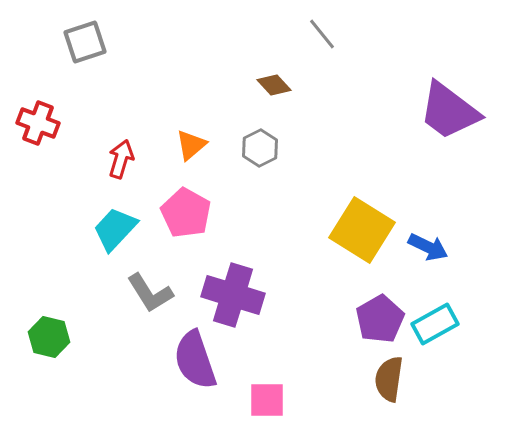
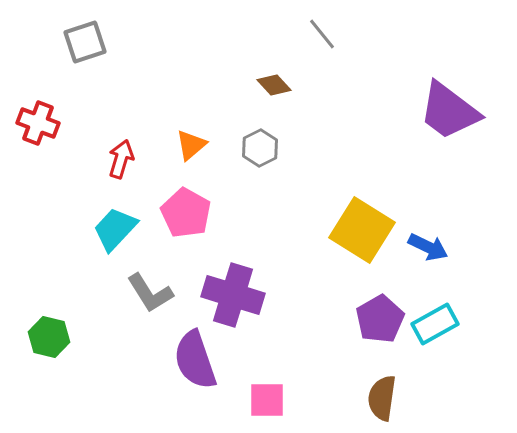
brown semicircle: moved 7 px left, 19 px down
